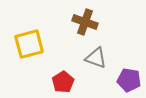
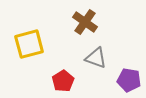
brown cross: rotated 15 degrees clockwise
red pentagon: moved 1 px up
